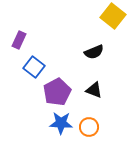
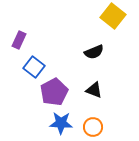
purple pentagon: moved 3 px left
orange circle: moved 4 px right
